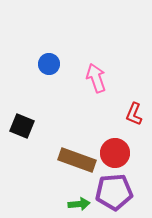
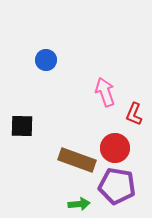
blue circle: moved 3 px left, 4 px up
pink arrow: moved 9 px right, 14 px down
black square: rotated 20 degrees counterclockwise
red circle: moved 5 px up
purple pentagon: moved 3 px right, 6 px up; rotated 15 degrees clockwise
